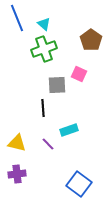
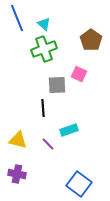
yellow triangle: moved 1 px right, 3 px up
purple cross: rotated 18 degrees clockwise
